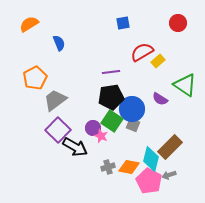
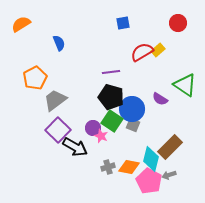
orange semicircle: moved 8 px left
yellow rectangle: moved 11 px up
black pentagon: rotated 25 degrees clockwise
